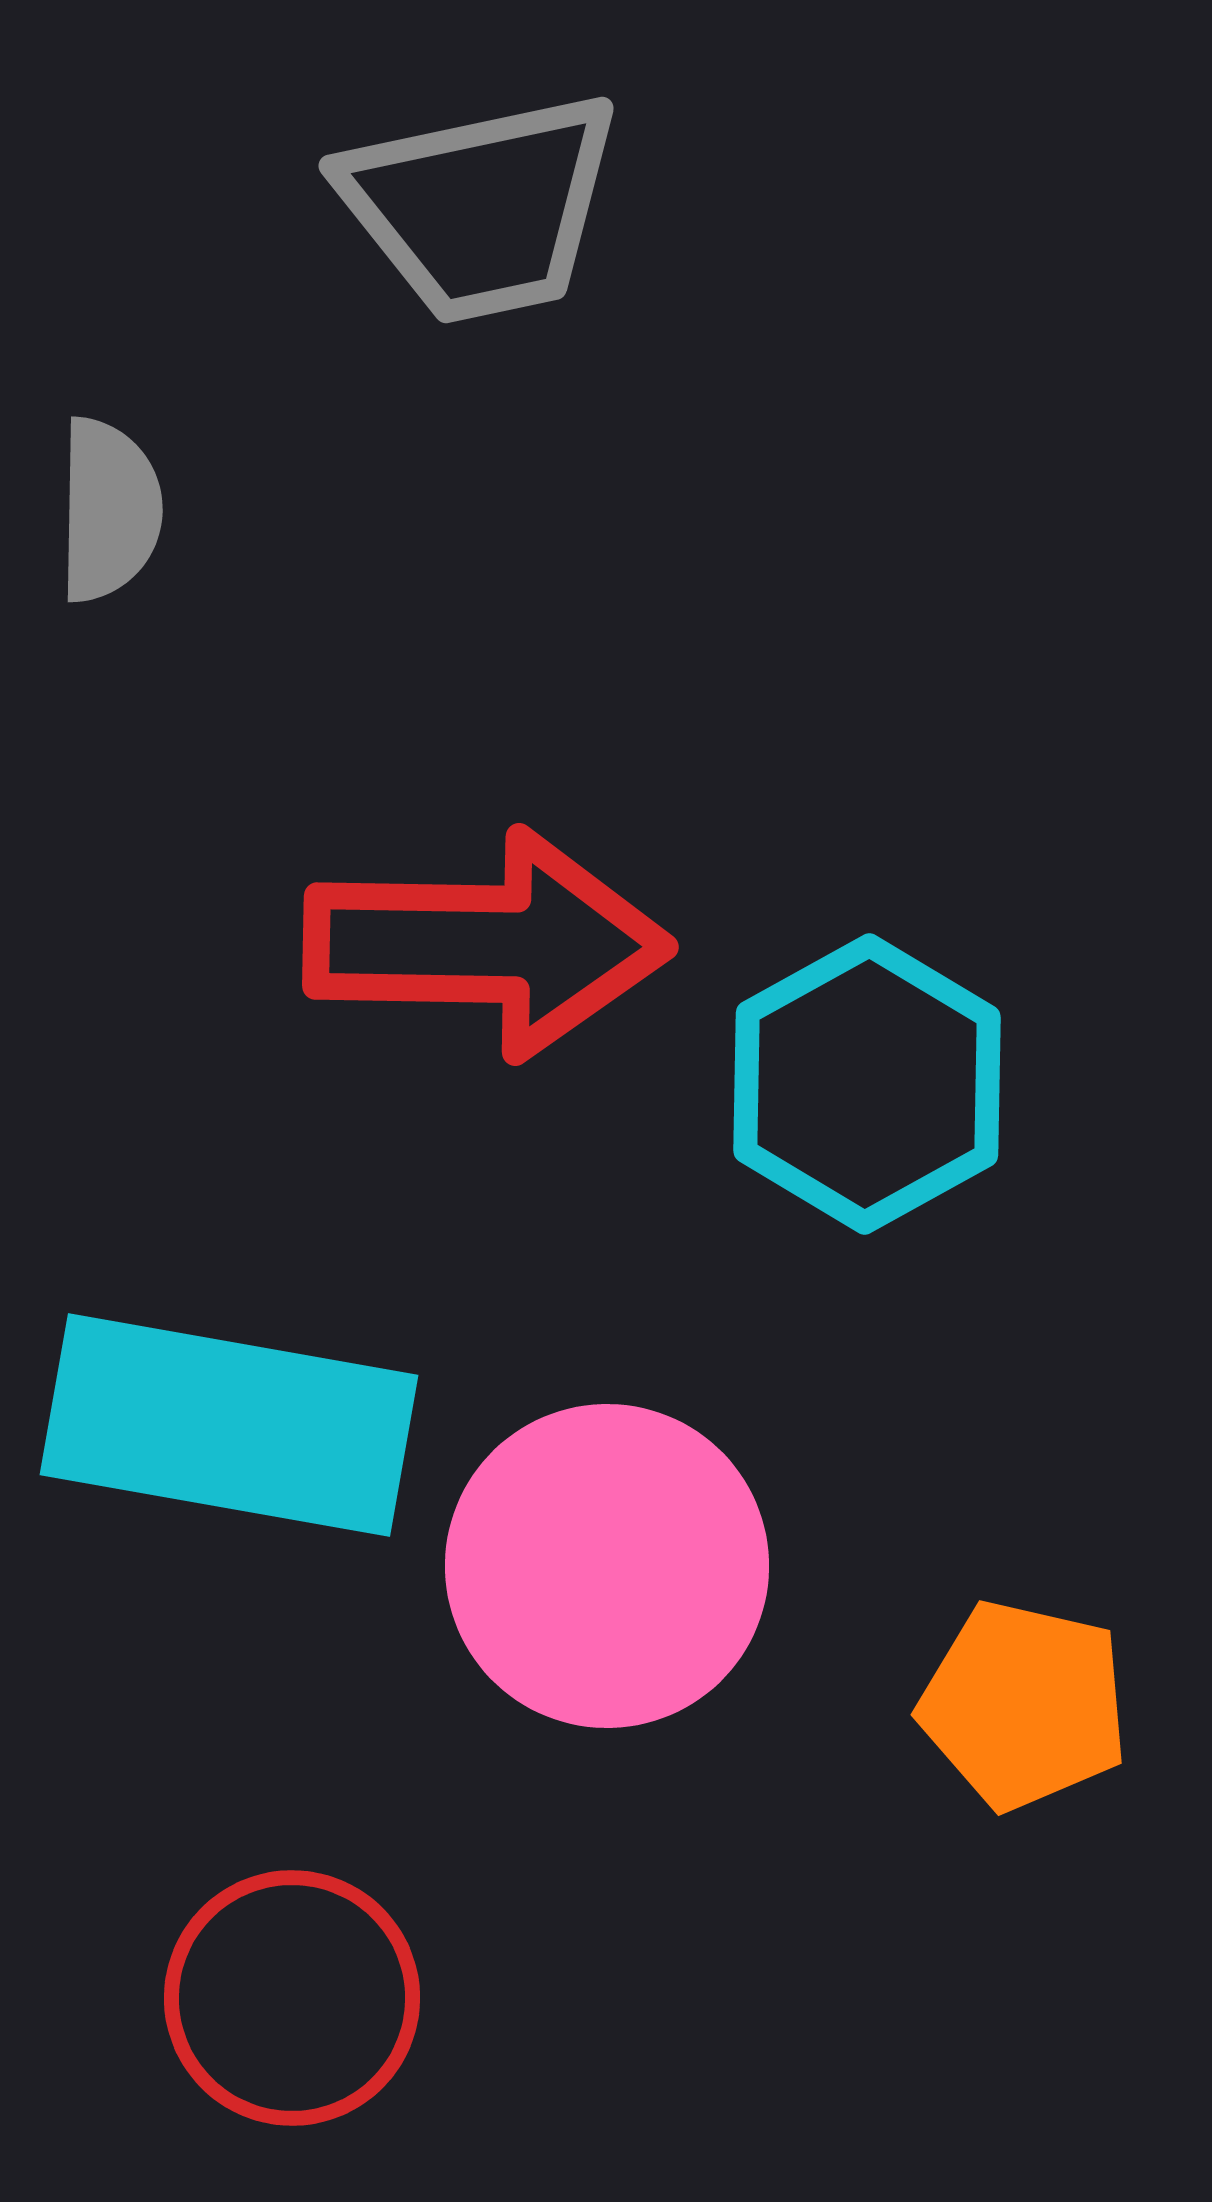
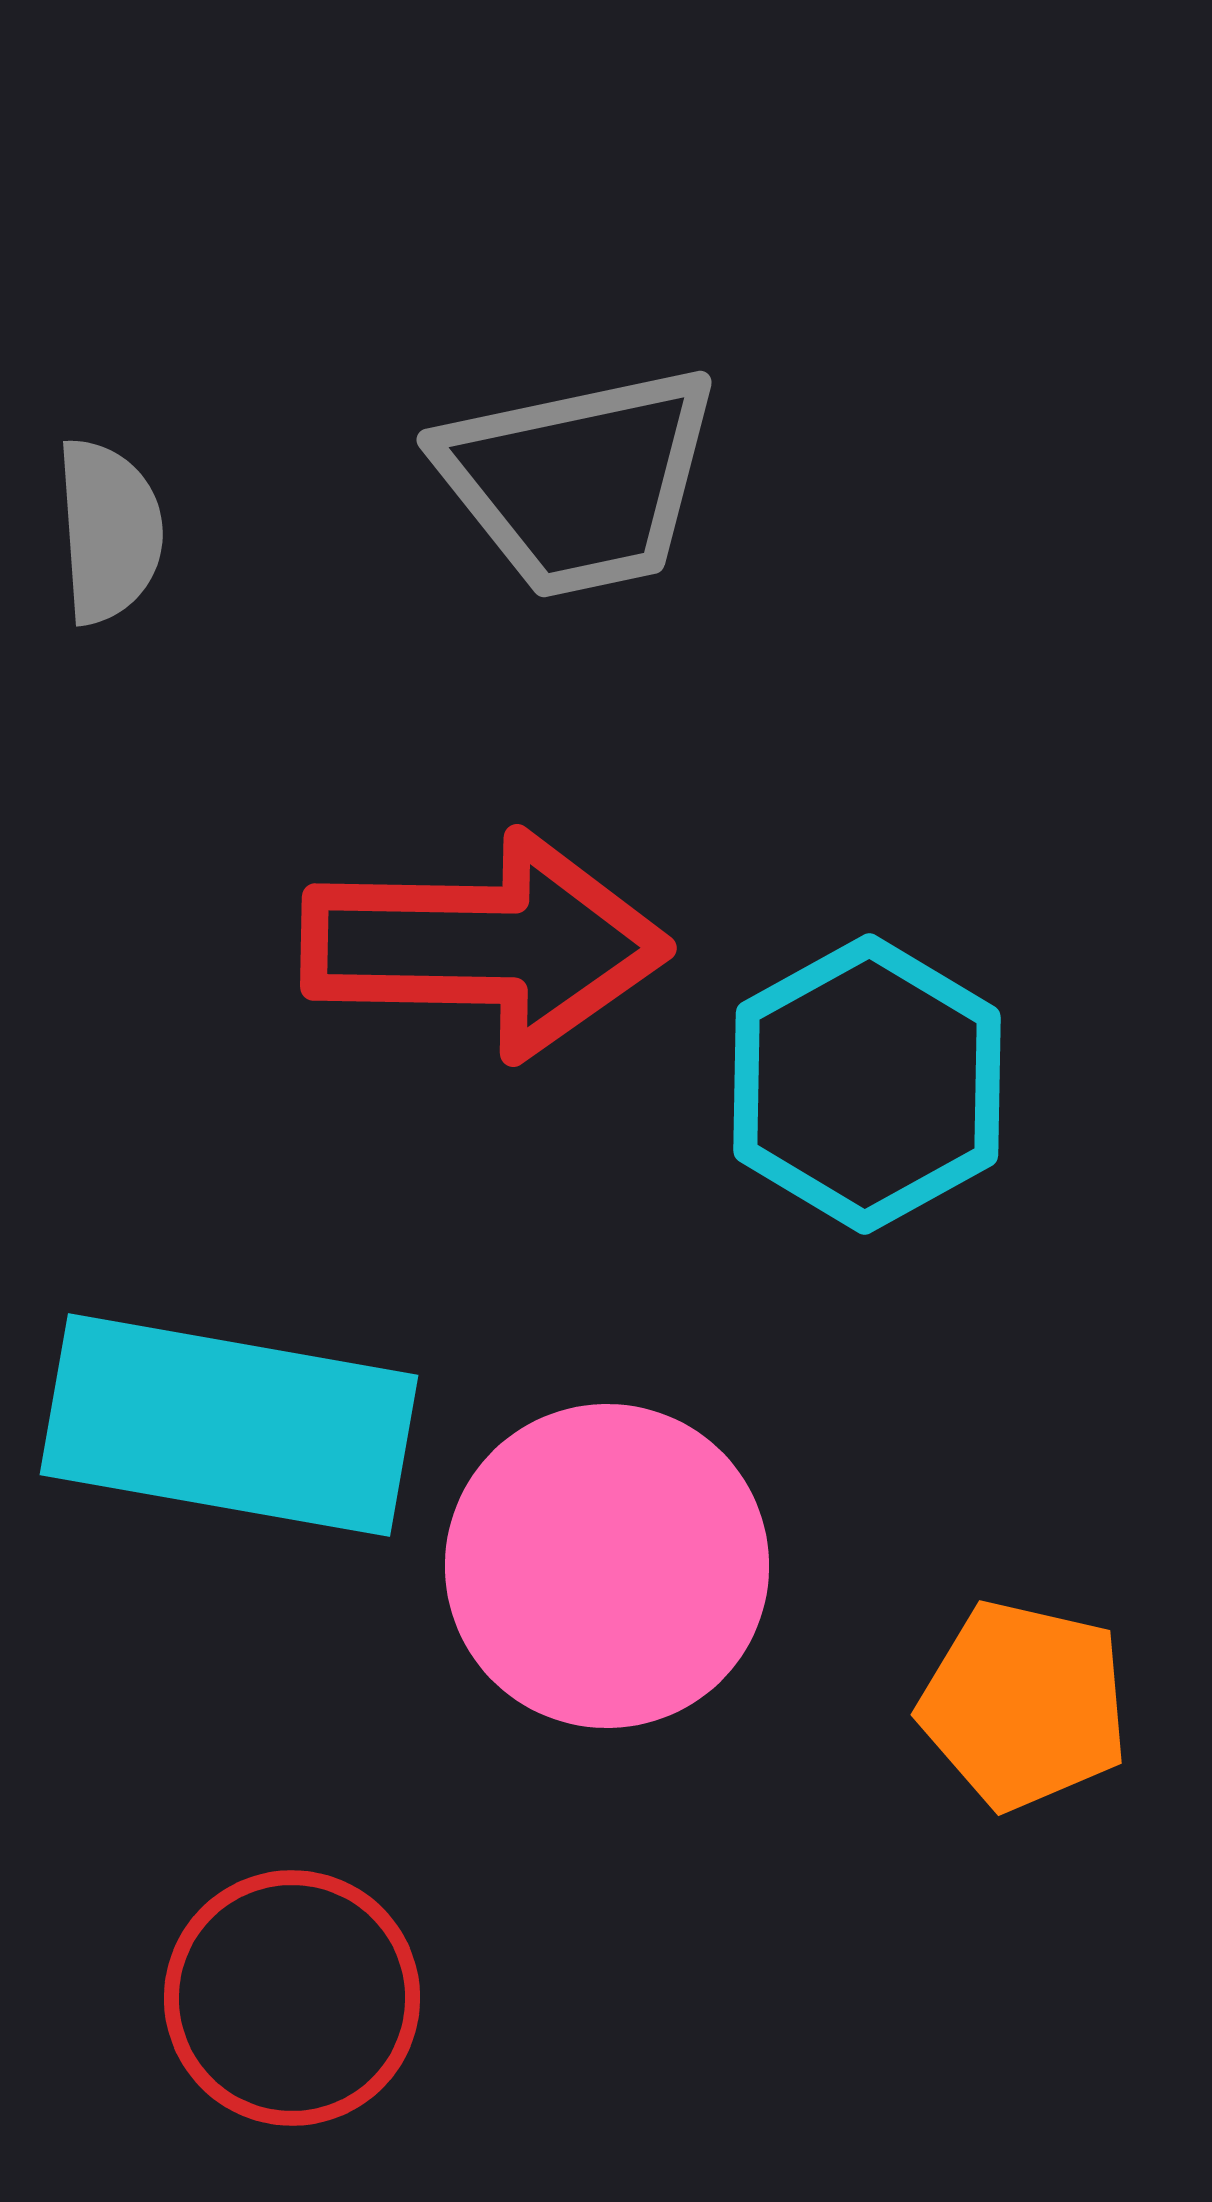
gray trapezoid: moved 98 px right, 274 px down
gray semicircle: moved 21 px down; rotated 5 degrees counterclockwise
red arrow: moved 2 px left, 1 px down
